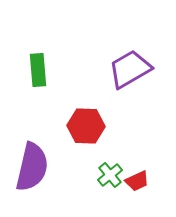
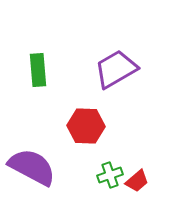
purple trapezoid: moved 14 px left
purple semicircle: rotated 75 degrees counterclockwise
green cross: rotated 20 degrees clockwise
red trapezoid: rotated 15 degrees counterclockwise
